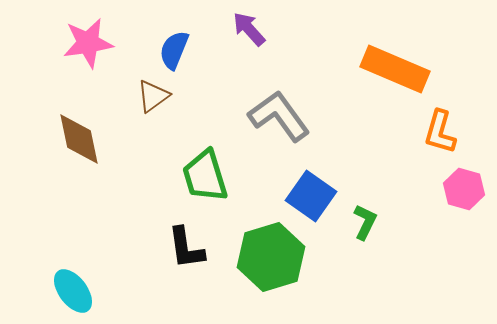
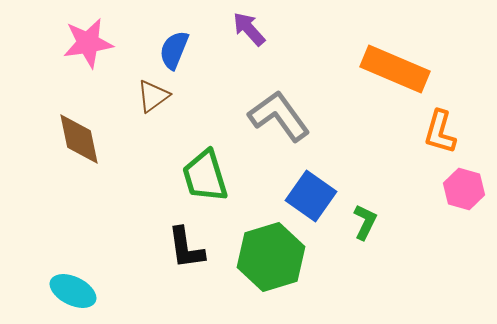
cyan ellipse: rotated 27 degrees counterclockwise
